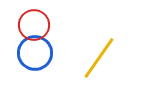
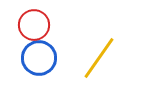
blue circle: moved 4 px right, 5 px down
